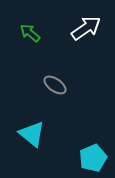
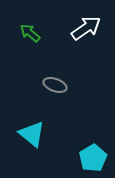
gray ellipse: rotated 15 degrees counterclockwise
cyan pentagon: rotated 8 degrees counterclockwise
